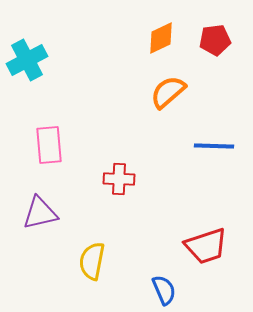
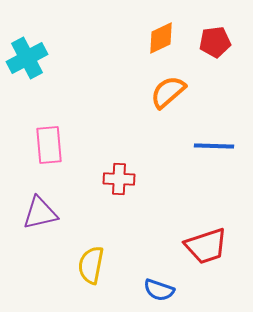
red pentagon: moved 2 px down
cyan cross: moved 2 px up
yellow semicircle: moved 1 px left, 4 px down
blue semicircle: moved 5 px left; rotated 132 degrees clockwise
